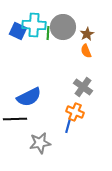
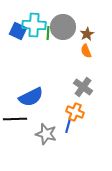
blue semicircle: moved 2 px right
gray star: moved 6 px right, 9 px up; rotated 25 degrees clockwise
